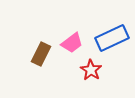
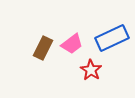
pink trapezoid: moved 1 px down
brown rectangle: moved 2 px right, 6 px up
